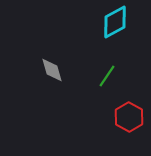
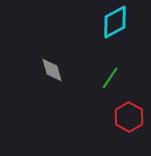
green line: moved 3 px right, 2 px down
